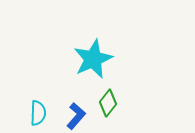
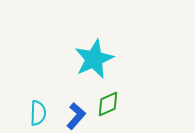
cyan star: moved 1 px right
green diamond: moved 1 px down; rotated 28 degrees clockwise
